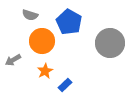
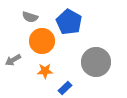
gray semicircle: moved 2 px down
gray circle: moved 14 px left, 19 px down
orange star: rotated 28 degrees clockwise
blue rectangle: moved 3 px down
